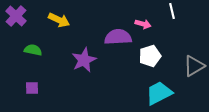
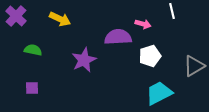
yellow arrow: moved 1 px right, 1 px up
